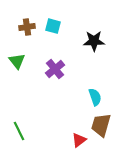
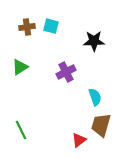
cyan square: moved 2 px left
green triangle: moved 3 px right, 6 px down; rotated 36 degrees clockwise
purple cross: moved 11 px right, 3 px down; rotated 12 degrees clockwise
green line: moved 2 px right, 1 px up
